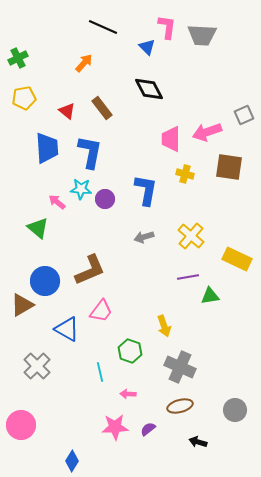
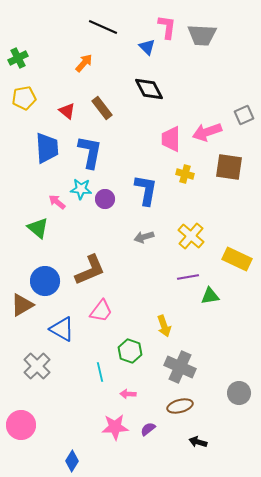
blue triangle at (67, 329): moved 5 px left
gray circle at (235, 410): moved 4 px right, 17 px up
